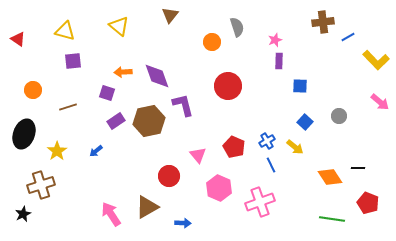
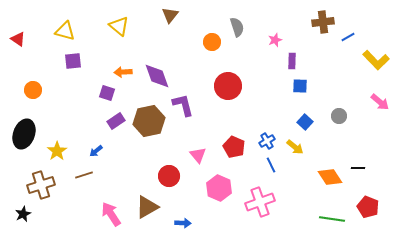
purple rectangle at (279, 61): moved 13 px right
brown line at (68, 107): moved 16 px right, 68 px down
red pentagon at (368, 203): moved 4 px down
